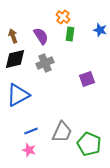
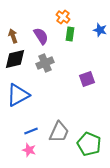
gray trapezoid: moved 3 px left
